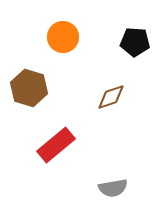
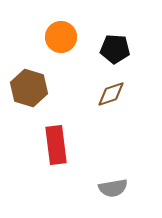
orange circle: moved 2 px left
black pentagon: moved 20 px left, 7 px down
brown diamond: moved 3 px up
red rectangle: rotated 57 degrees counterclockwise
